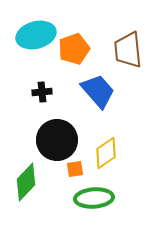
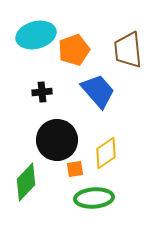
orange pentagon: moved 1 px down
